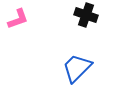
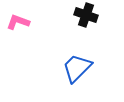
pink L-shape: moved 3 px down; rotated 140 degrees counterclockwise
